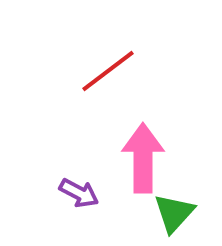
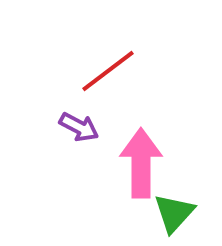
pink arrow: moved 2 px left, 5 px down
purple arrow: moved 66 px up
